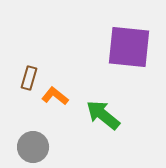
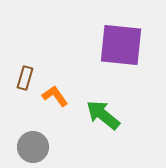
purple square: moved 8 px left, 2 px up
brown rectangle: moved 4 px left
orange L-shape: rotated 16 degrees clockwise
